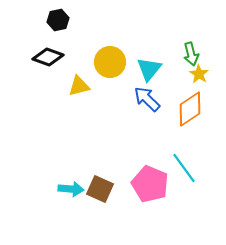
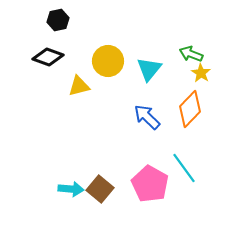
green arrow: rotated 125 degrees clockwise
yellow circle: moved 2 px left, 1 px up
yellow star: moved 2 px right, 1 px up
blue arrow: moved 18 px down
orange diamond: rotated 12 degrees counterclockwise
pink pentagon: rotated 6 degrees clockwise
brown square: rotated 16 degrees clockwise
